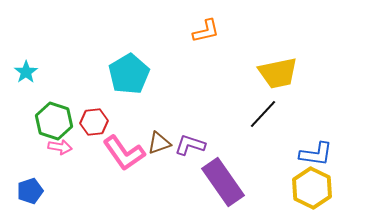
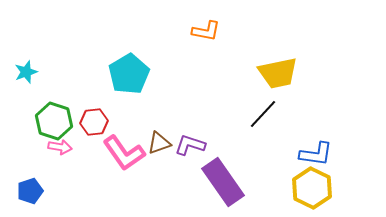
orange L-shape: rotated 24 degrees clockwise
cyan star: rotated 15 degrees clockwise
